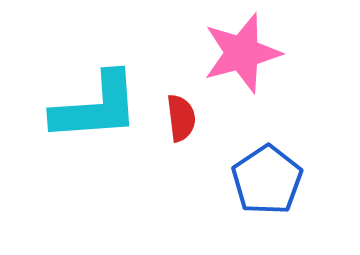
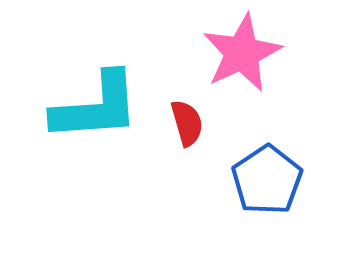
pink star: rotated 10 degrees counterclockwise
red semicircle: moved 6 px right, 5 px down; rotated 9 degrees counterclockwise
